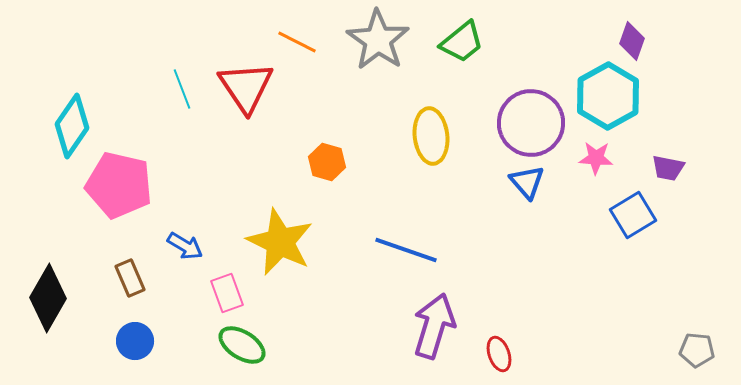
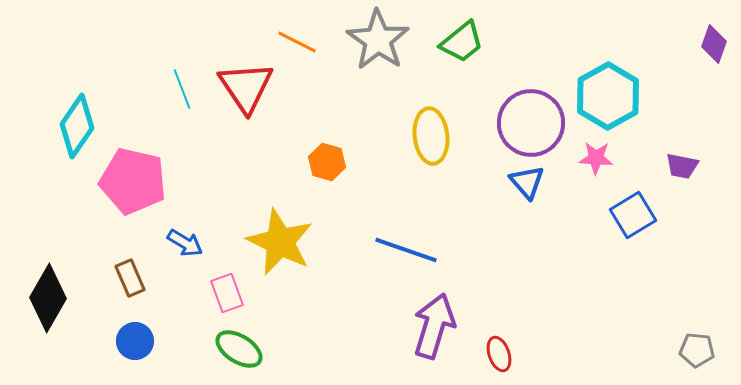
purple diamond: moved 82 px right, 3 px down
cyan diamond: moved 5 px right
purple trapezoid: moved 14 px right, 2 px up
pink pentagon: moved 14 px right, 4 px up
blue arrow: moved 3 px up
green ellipse: moved 3 px left, 4 px down
